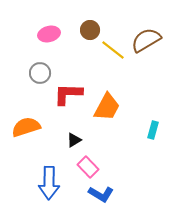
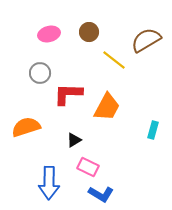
brown circle: moved 1 px left, 2 px down
yellow line: moved 1 px right, 10 px down
pink rectangle: rotated 20 degrees counterclockwise
